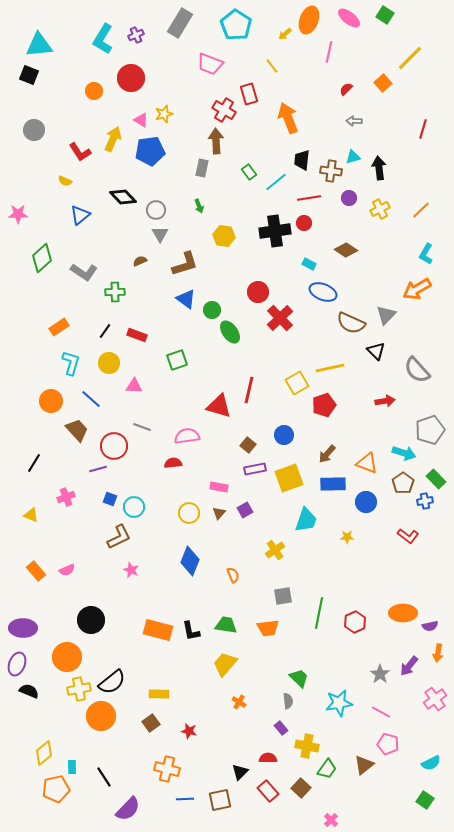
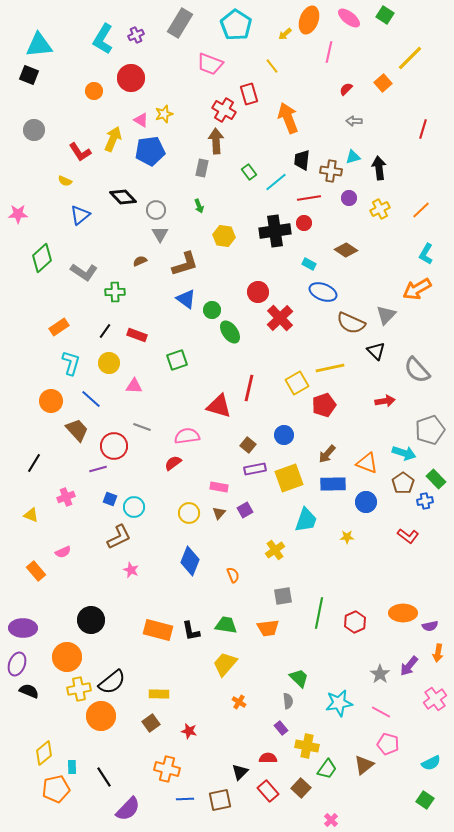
red line at (249, 390): moved 2 px up
red semicircle at (173, 463): rotated 30 degrees counterclockwise
pink semicircle at (67, 570): moved 4 px left, 18 px up
